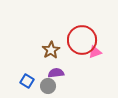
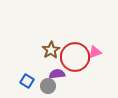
red circle: moved 7 px left, 17 px down
purple semicircle: moved 1 px right, 1 px down
